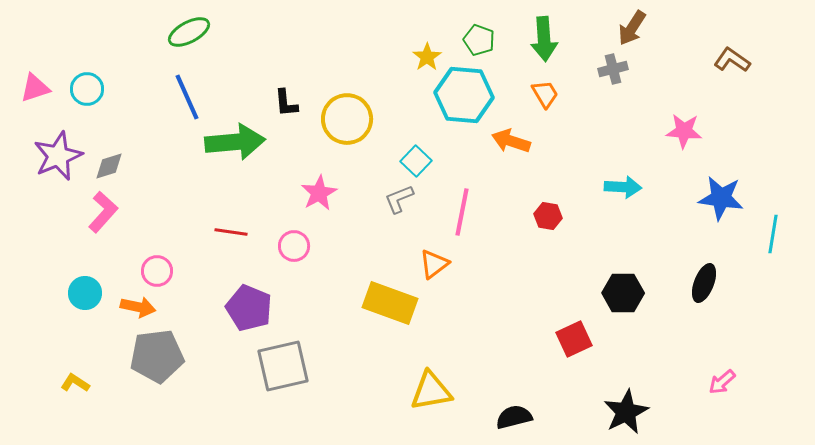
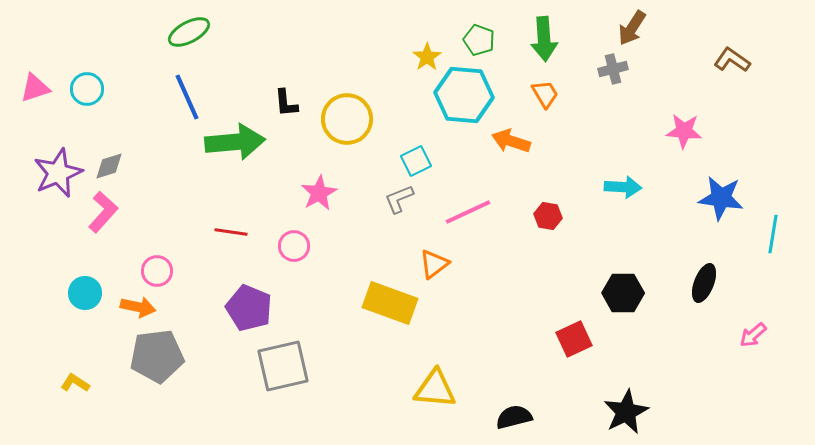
purple star at (58, 156): moved 17 px down
cyan square at (416, 161): rotated 20 degrees clockwise
pink line at (462, 212): moved 6 px right; rotated 54 degrees clockwise
pink arrow at (722, 382): moved 31 px right, 47 px up
yellow triangle at (431, 391): moved 4 px right, 2 px up; rotated 15 degrees clockwise
